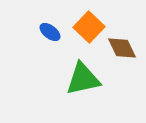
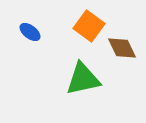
orange square: moved 1 px up; rotated 8 degrees counterclockwise
blue ellipse: moved 20 px left
